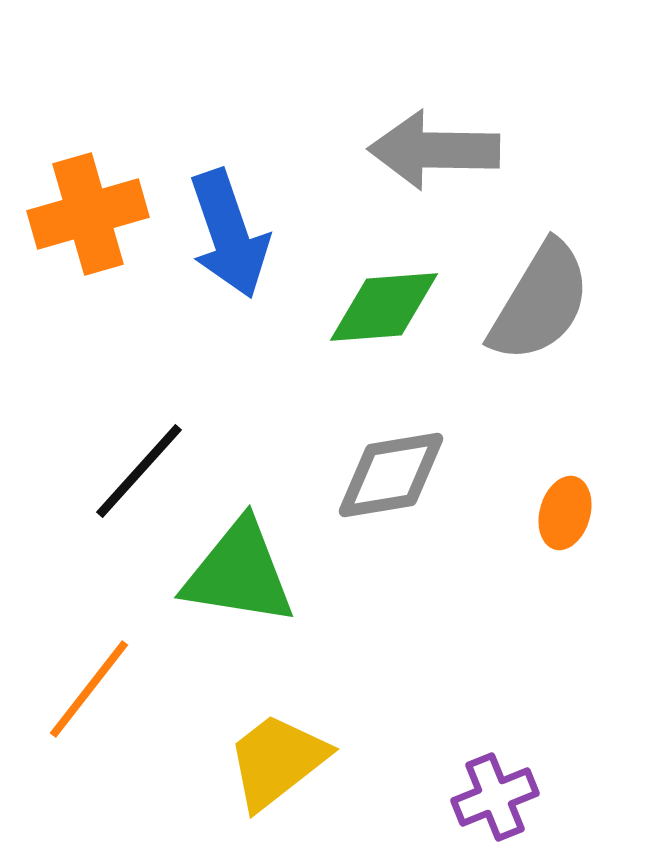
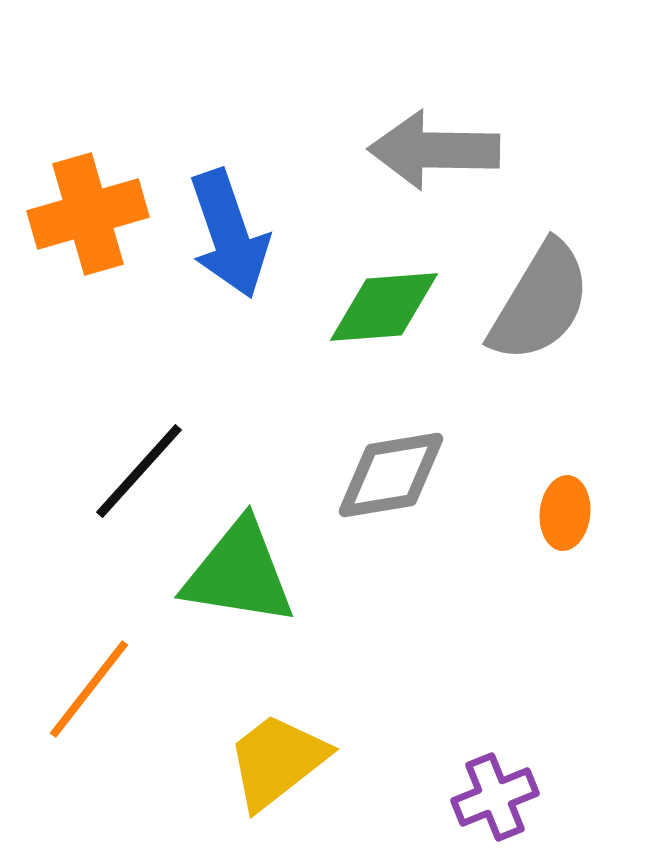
orange ellipse: rotated 10 degrees counterclockwise
